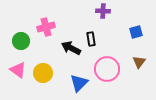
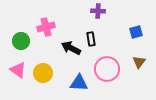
purple cross: moved 5 px left
blue triangle: rotated 48 degrees clockwise
